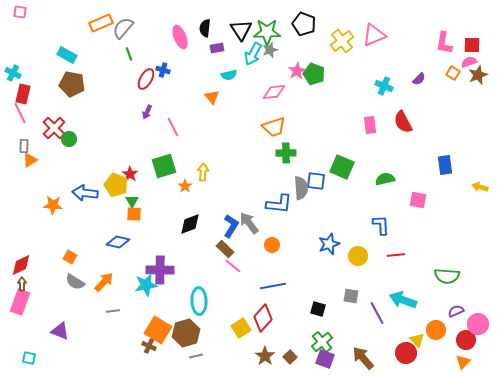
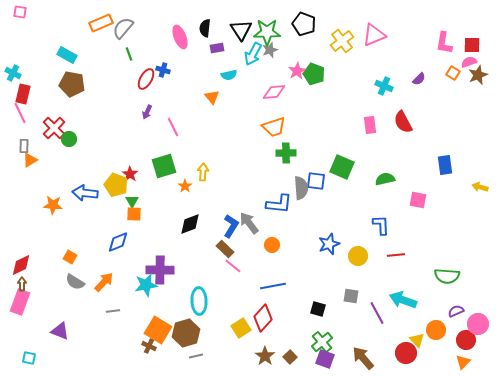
blue diamond at (118, 242): rotated 35 degrees counterclockwise
